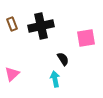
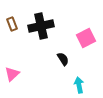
pink square: rotated 18 degrees counterclockwise
cyan arrow: moved 24 px right, 6 px down
